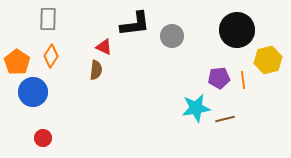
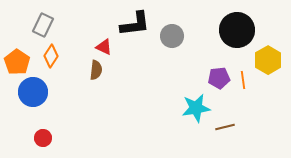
gray rectangle: moved 5 px left, 6 px down; rotated 25 degrees clockwise
yellow hexagon: rotated 16 degrees counterclockwise
brown line: moved 8 px down
